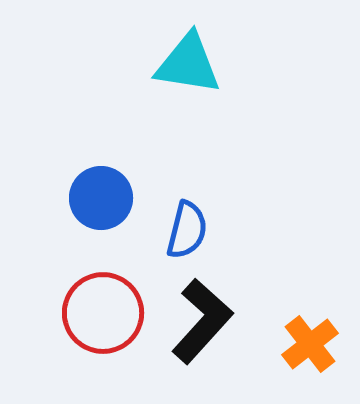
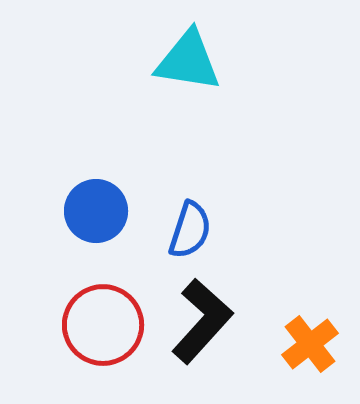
cyan triangle: moved 3 px up
blue circle: moved 5 px left, 13 px down
blue semicircle: moved 3 px right; rotated 4 degrees clockwise
red circle: moved 12 px down
